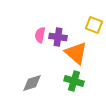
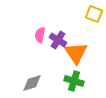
yellow square: moved 11 px up
purple cross: moved 3 px down; rotated 24 degrees clockwise
orange triangle: rotated 15 degrees clockwise
